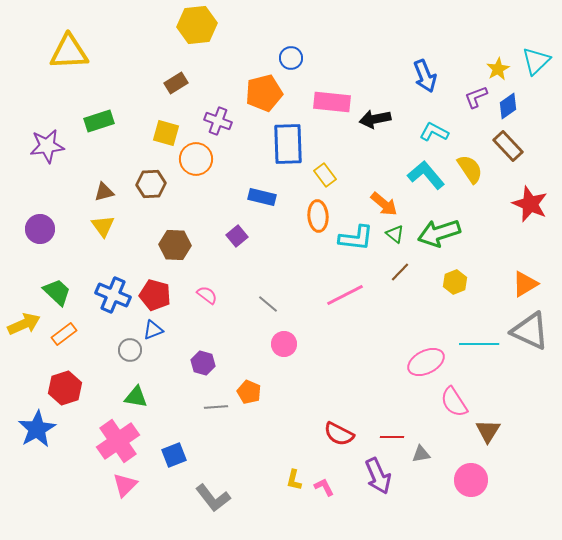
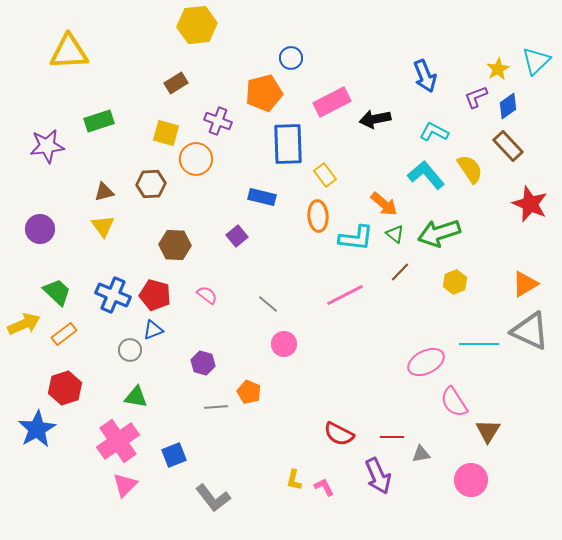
pink rectangle at (332, 102): rotated 33 degrees counterclockwise
